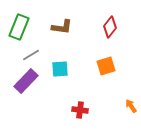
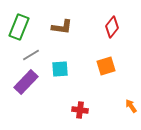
red diamond: moved 2 px right
purple rectangle: moved 1 px down
